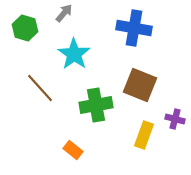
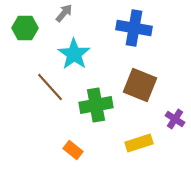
green hexagon: rotated 15 degrees counterclockwise
brown line: moved 10 px right, 1 px up
purple cross: rotated 18 degrees clockwise
yellow rectangle: moved 5 px left, 8 px down; rotated 52 degrees clockwise
